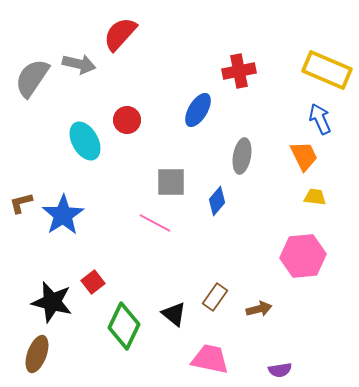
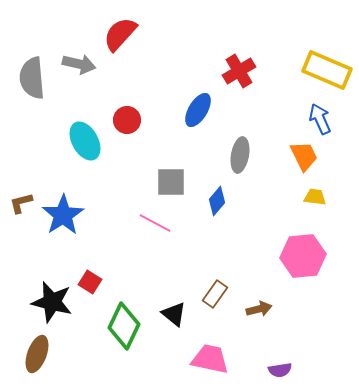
red cross: rotated 20 degrees counterclockwise
gray semicircle: rotated 39 degrees counterclockwise
gray ellipse: moved 2 px left, 1 px up
red square: moved 3 px left; rotated 20 degrees counterclockwise
brown rectangle: moved 3 px up
